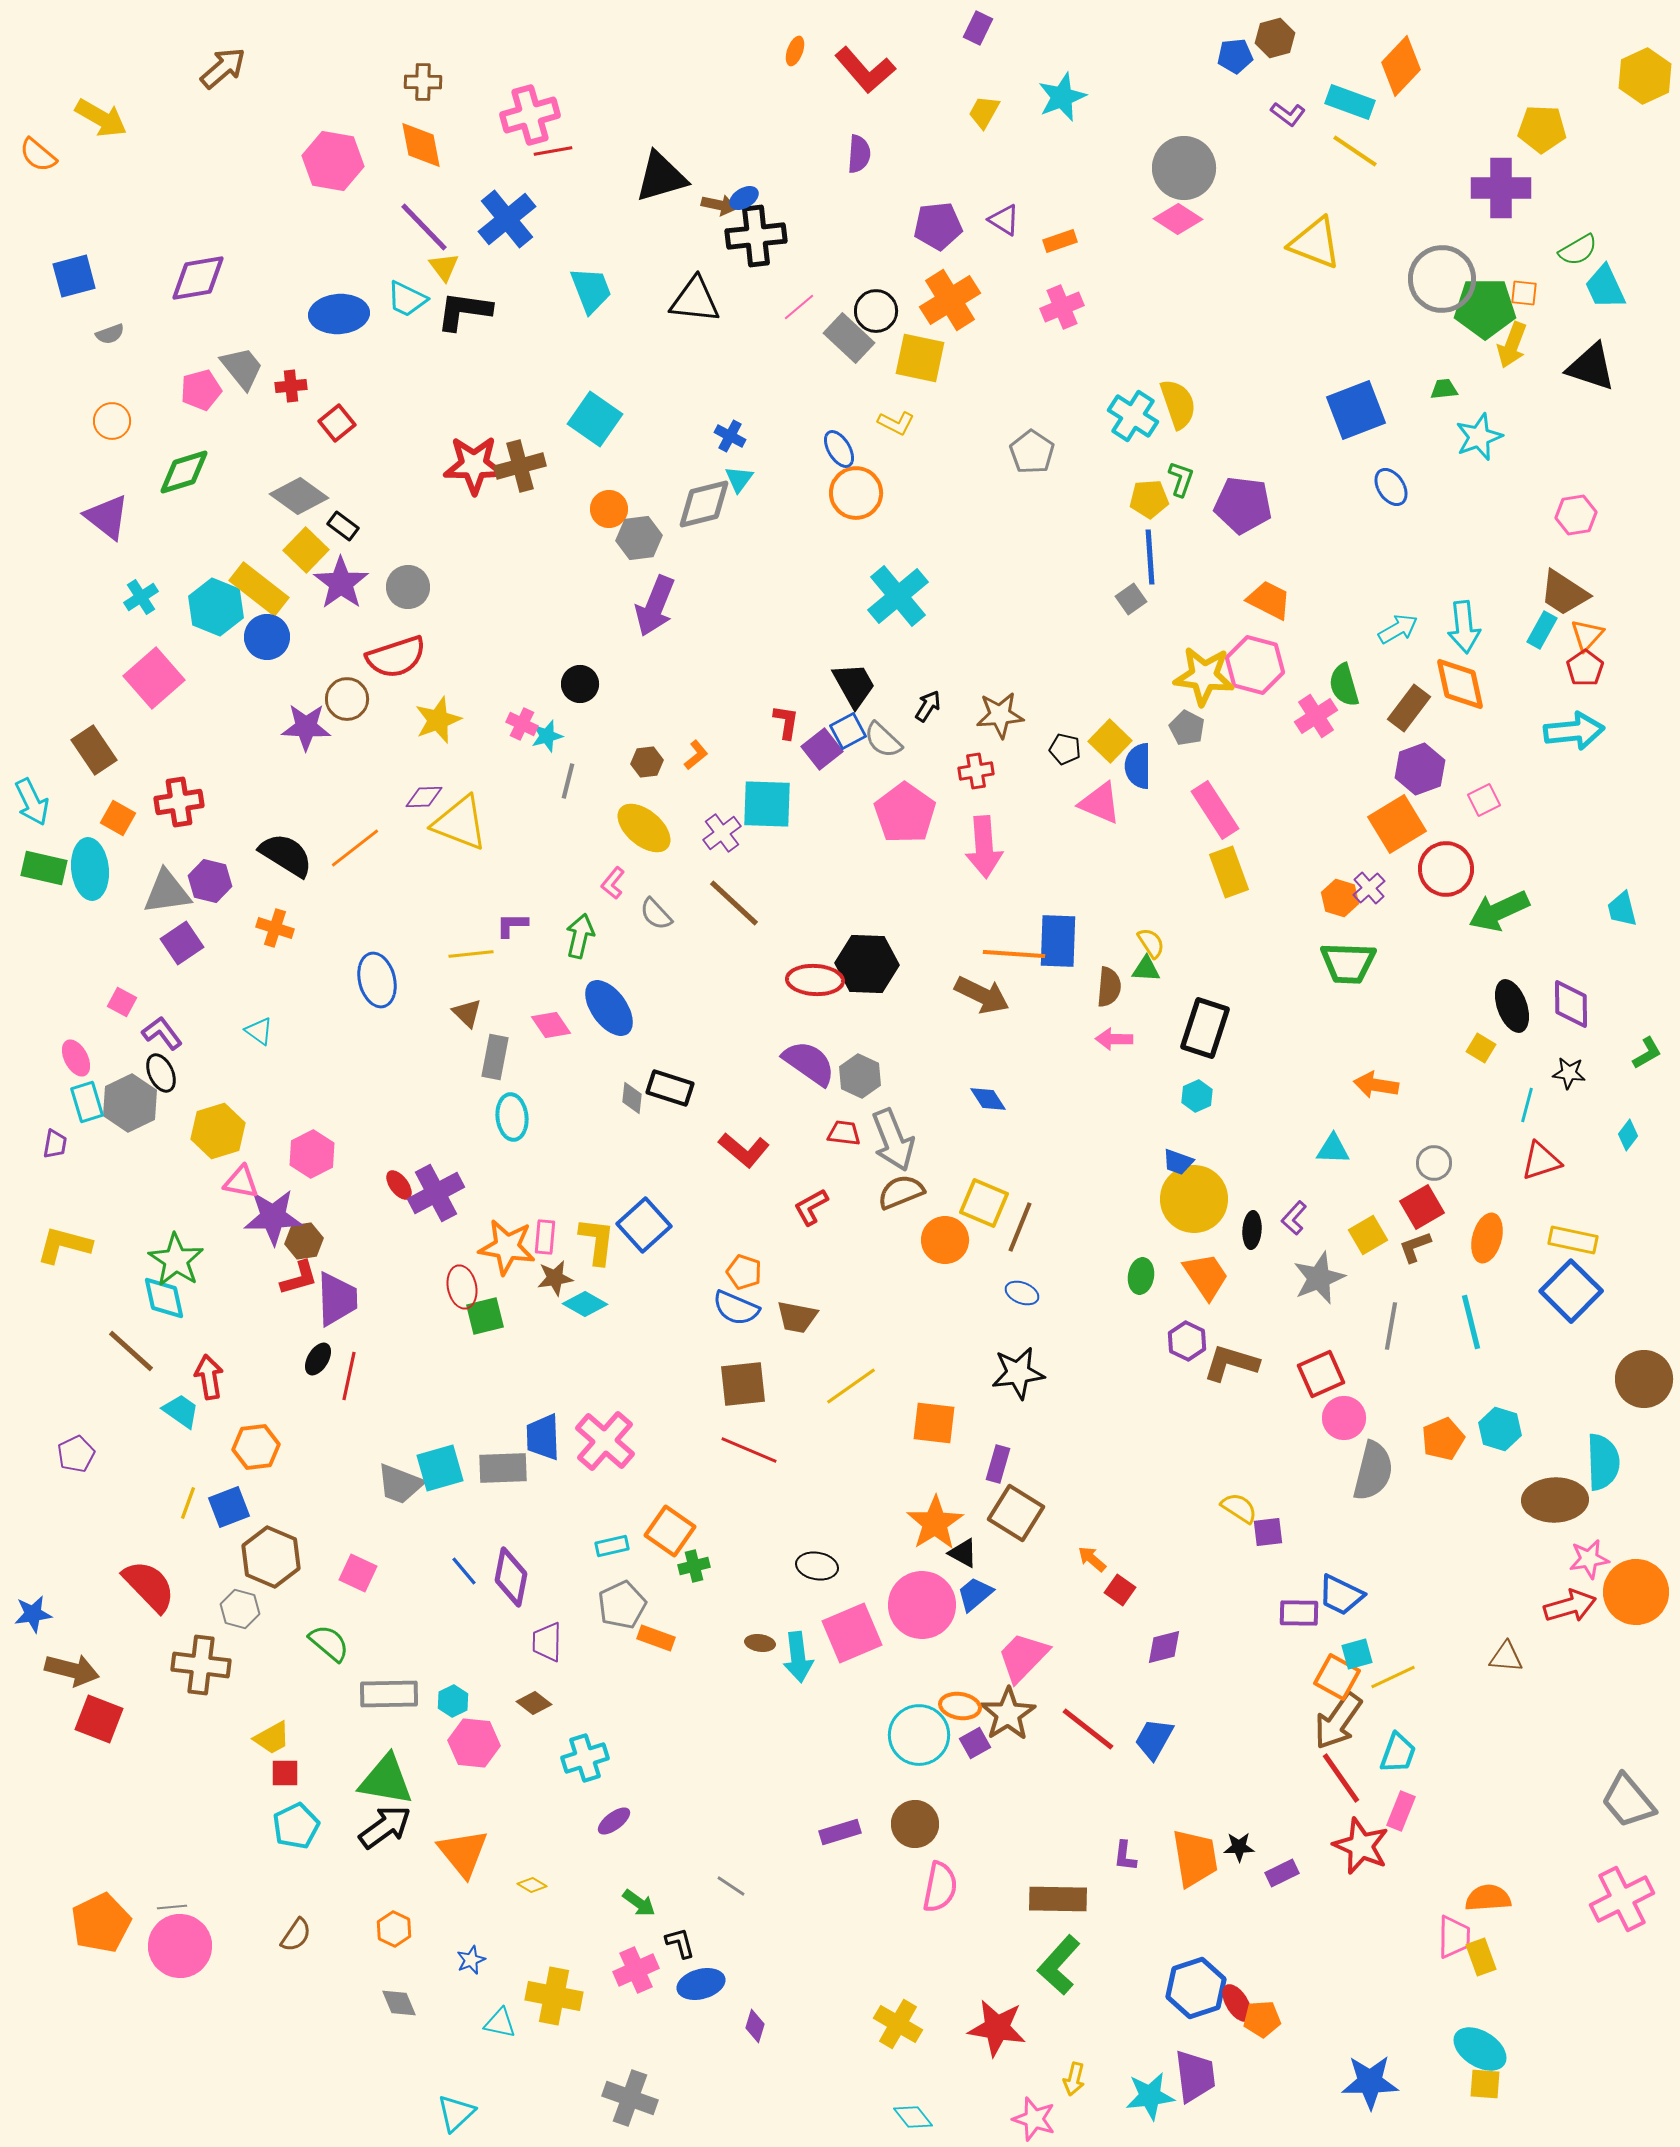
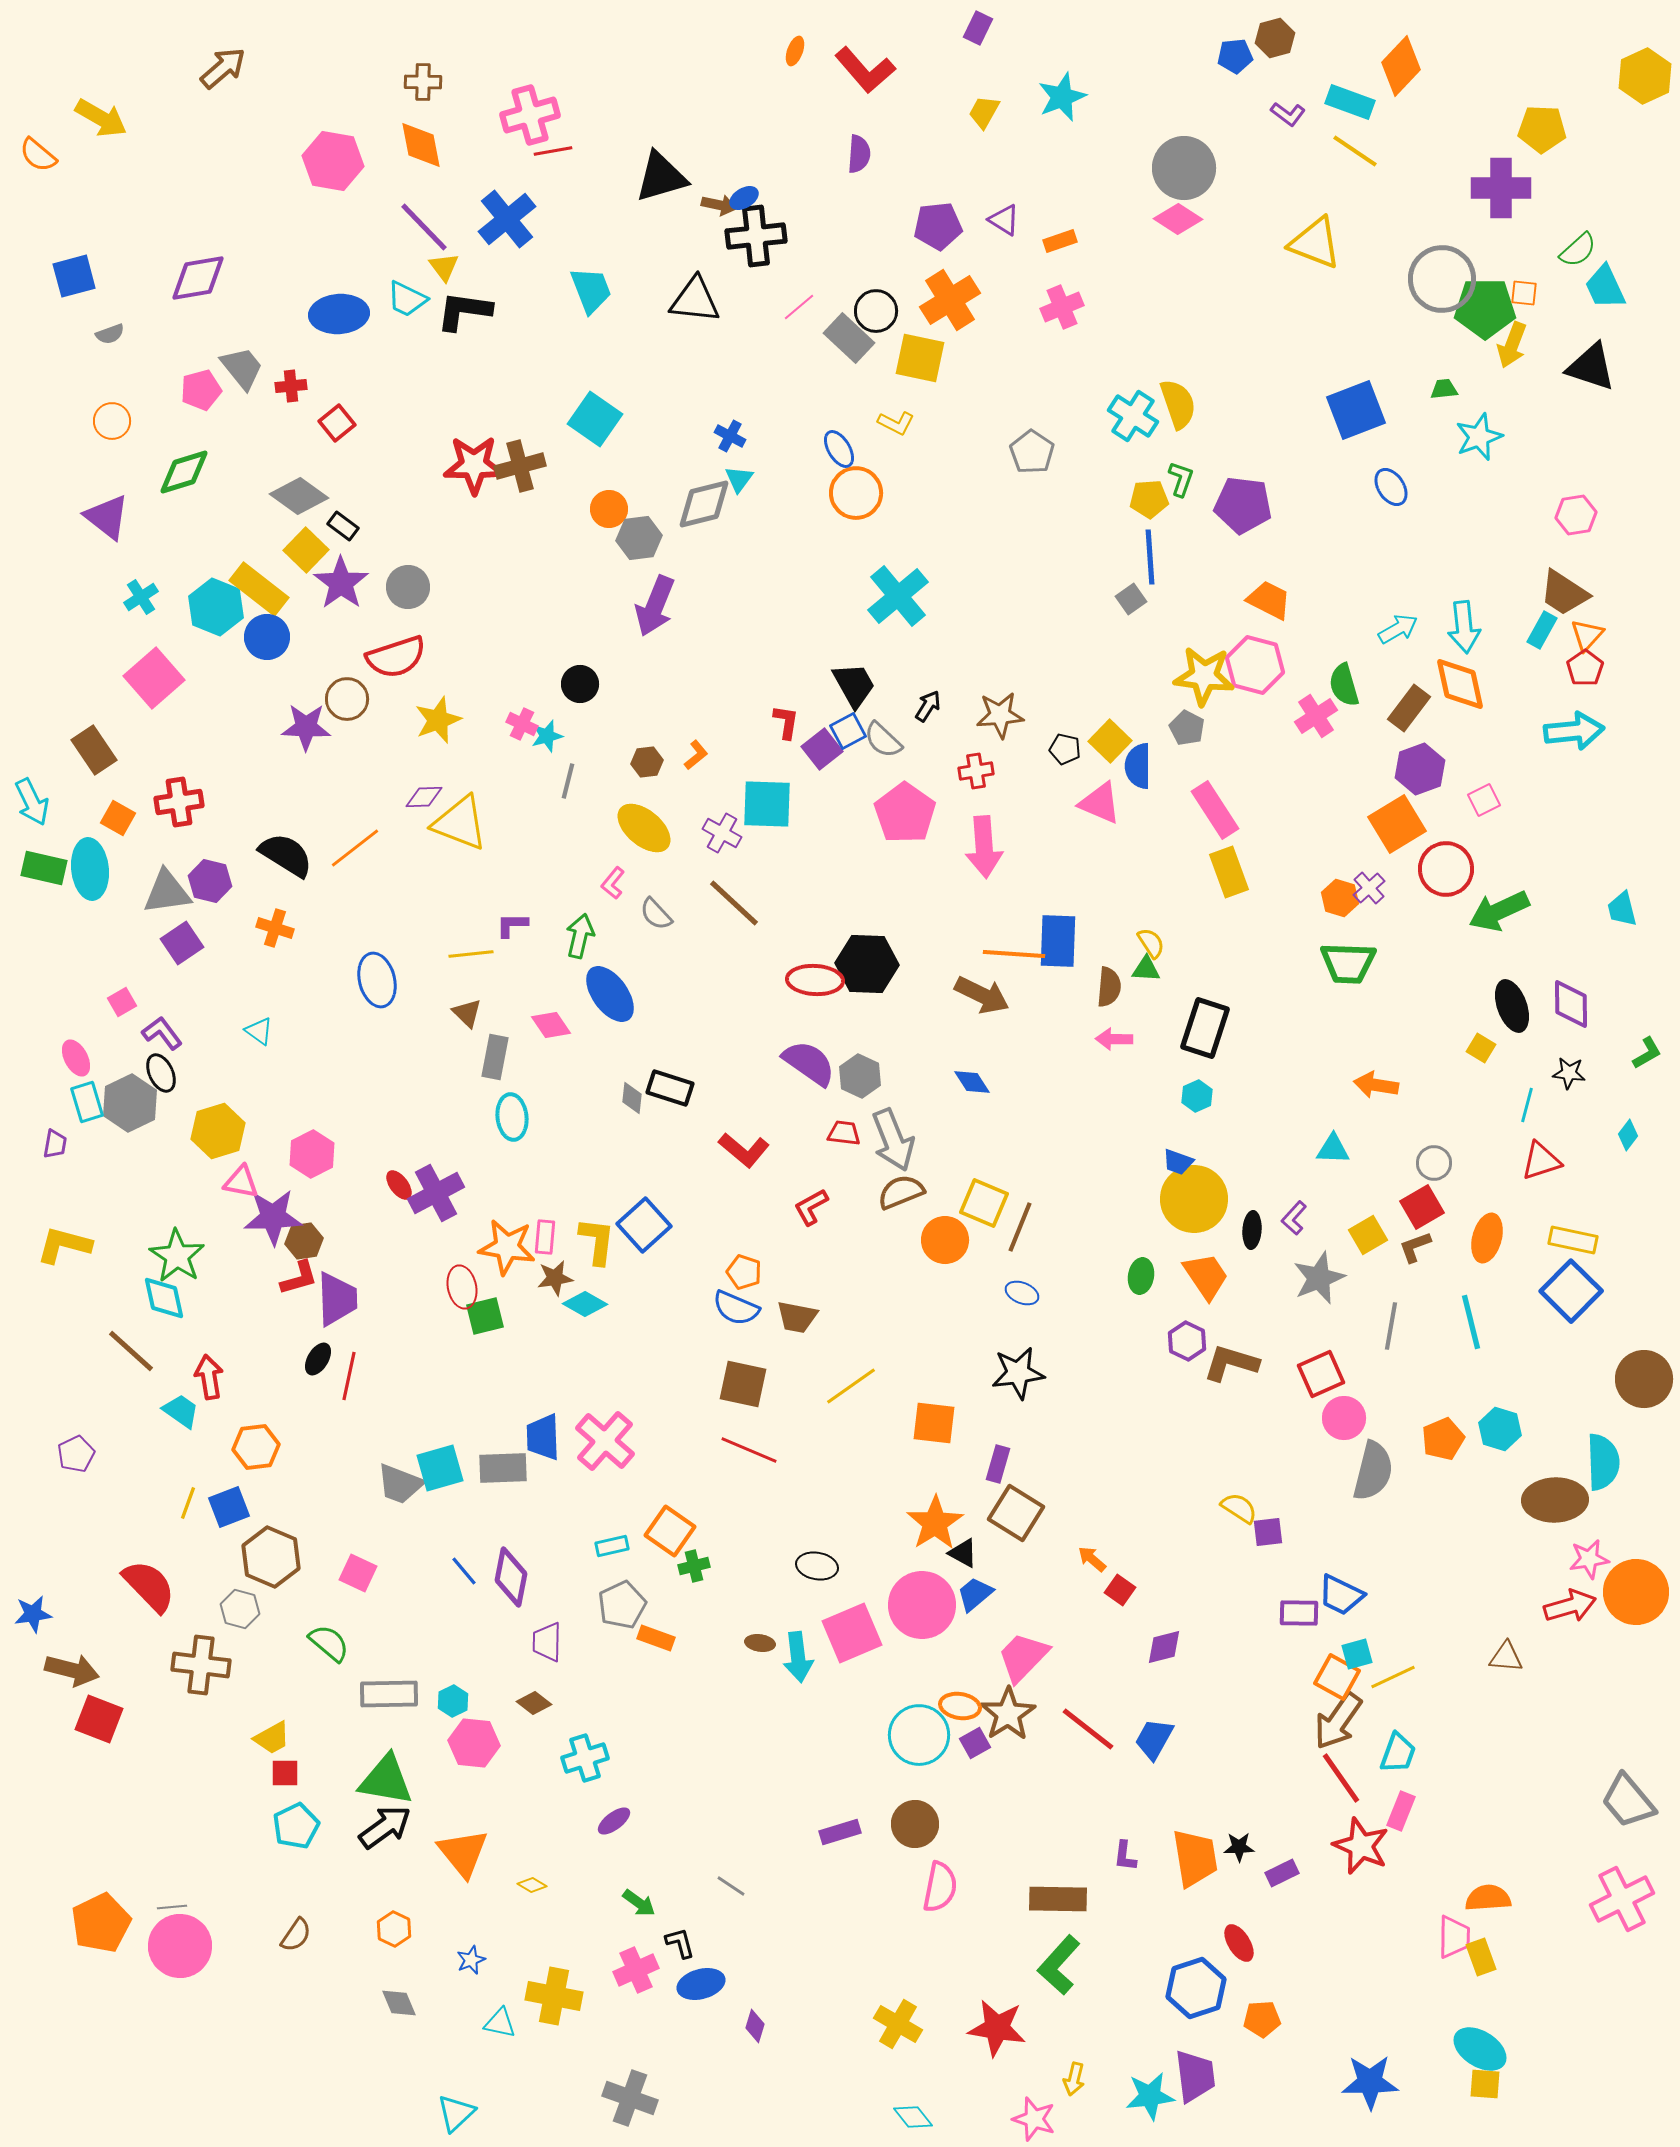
green semicircle at (1578, 250): rotated 12 degrees counterclockwise
purple cross at (722, 833): rotated 24 degrees counterclockwise
pink square at (122, 1002): rotated 32 degrees clockwise
blue ellipse at (609, 1008): moved 1 px right, 14 px up
blue diamond at (988, 1099): moved 16 px left, 17 px up
green star at (176, 1260): moved 1 px right, 4 px up
brown square at (743, 1384): rotated 18 degrees clockwise
red ellipse at (1237, 2003): moved 2 px right, 60 px up
